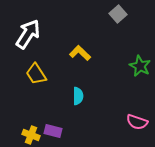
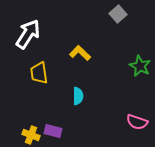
yellow trapezoid: moved 3 px right, 1 px up; rotated 25 degrees clockwise
